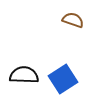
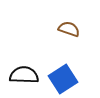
brown semicircle: moved 4 px left, 9 px down
